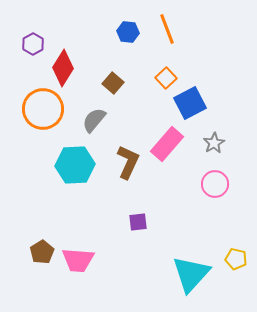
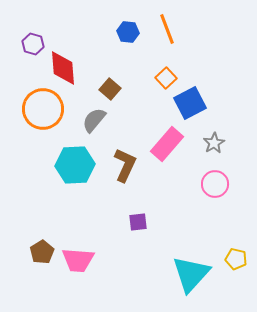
purple hexagon: rotated 15 degrees counterclockwise
red diamond: rotated 36 degrees counterclockwise
brown square: moved 3 px left, 6 px down
brown L-shape: moved 3 px left, 3 px down
